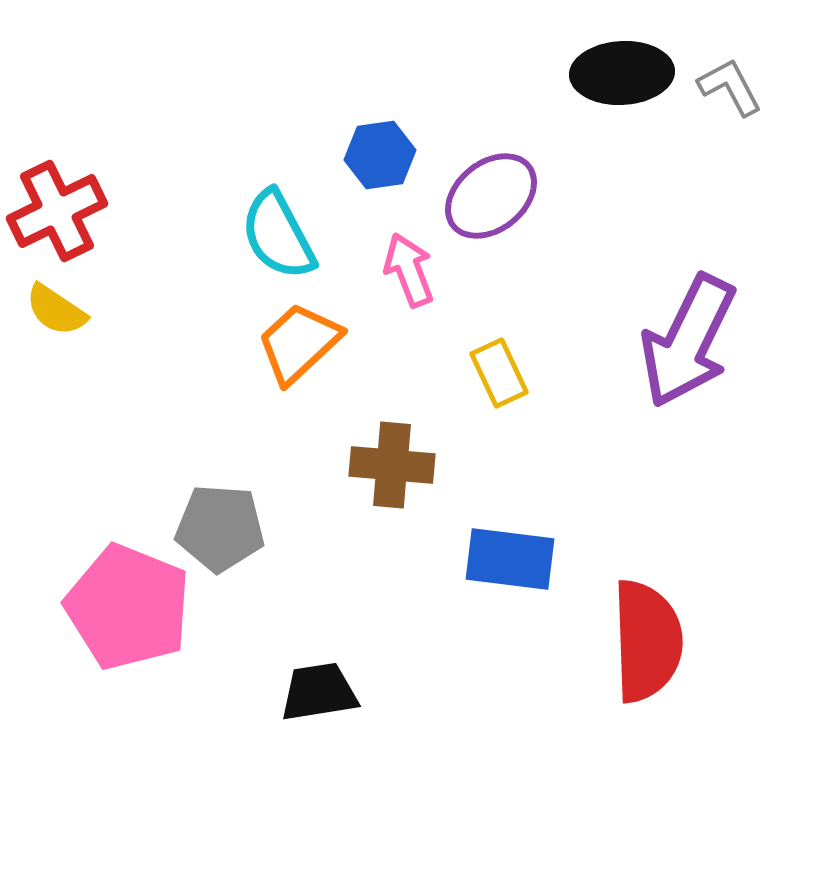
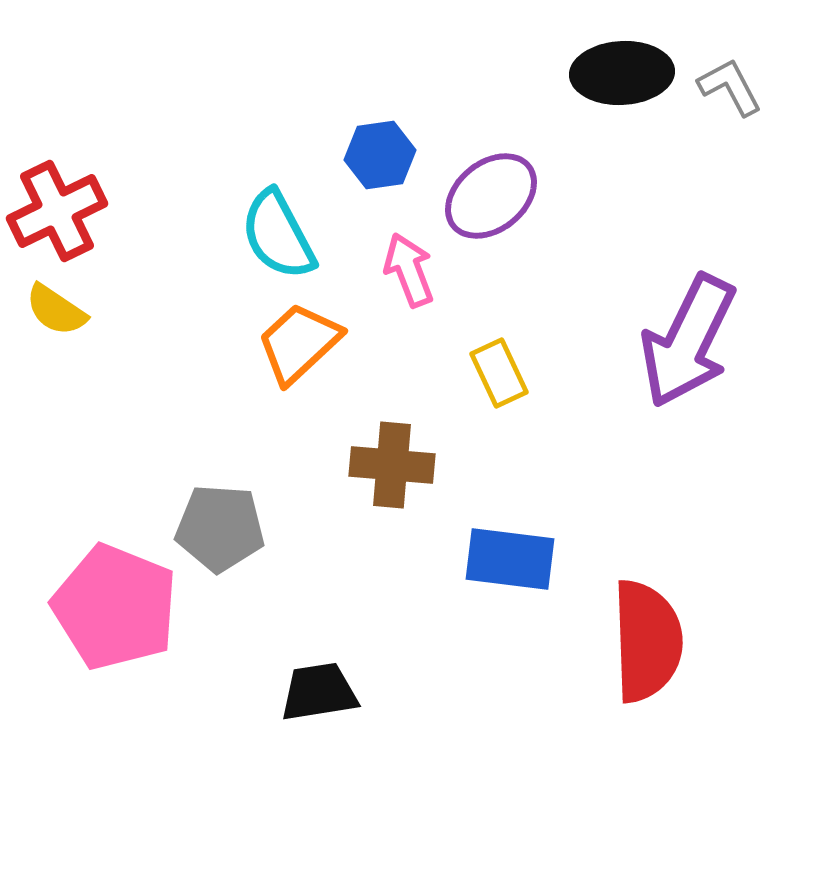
pink pentagon: moved 13 px left
